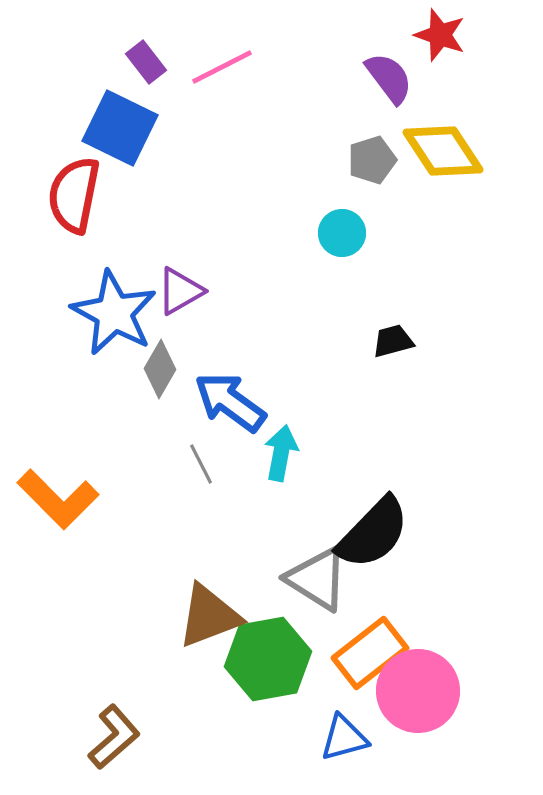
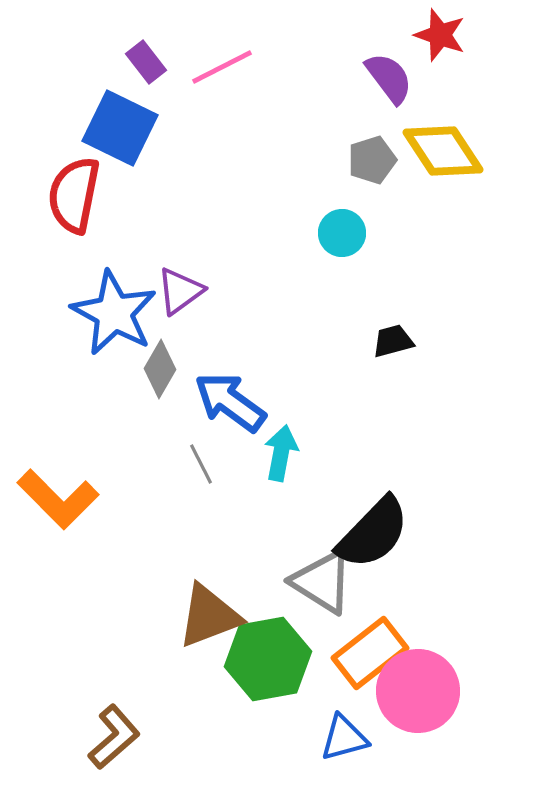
purple triangle: rotated 6 degrees counterclockwise
gray triangle: moved 5 px right, 3 px down
